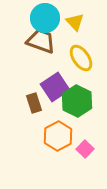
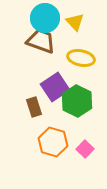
yellow ellipse: rotated 44 degrees counterclockwise
brown rectangle: moved 4 px down
orange hexagon: moved 5 px left, 6 px down; rotated 16 degrees counterclockwise
